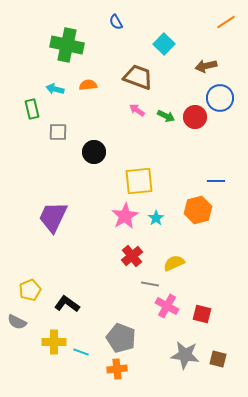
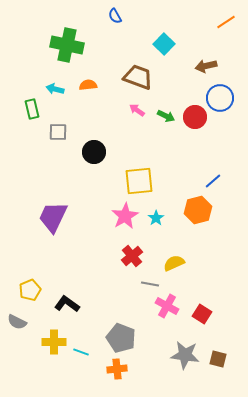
blue semicircle: moved 1 px left, 6 px up
blue line: moved 3 px left; rotated 42 degrees counterclockwise
red square: rotated 18 degrees clockwise
